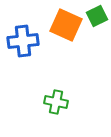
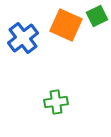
blue cross: moved 3 px up; rotated 32 degrees counterclockwise
green cross: rotated 20 degrees counterclockwise
